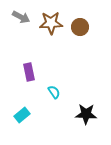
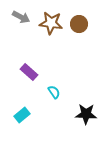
brown star: rotated 10 degrees clockwise
brown circle: moved 1 px left, 3 px up
purple rectangle: rotated 36 degrees counterclockwise
